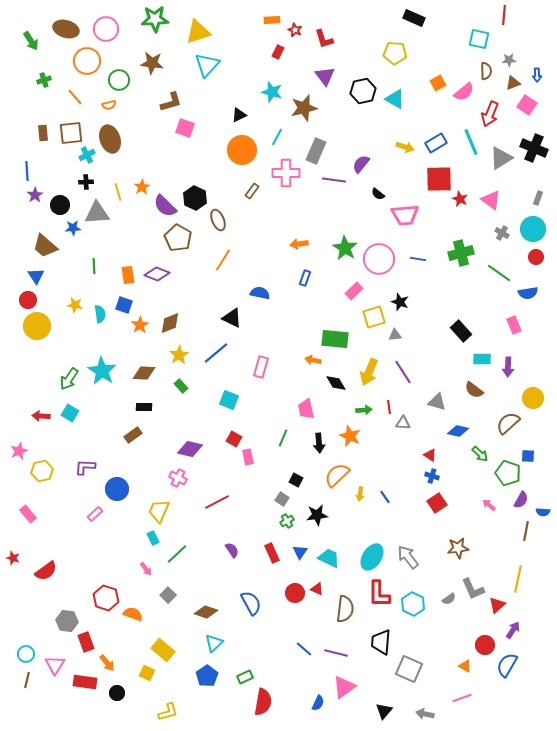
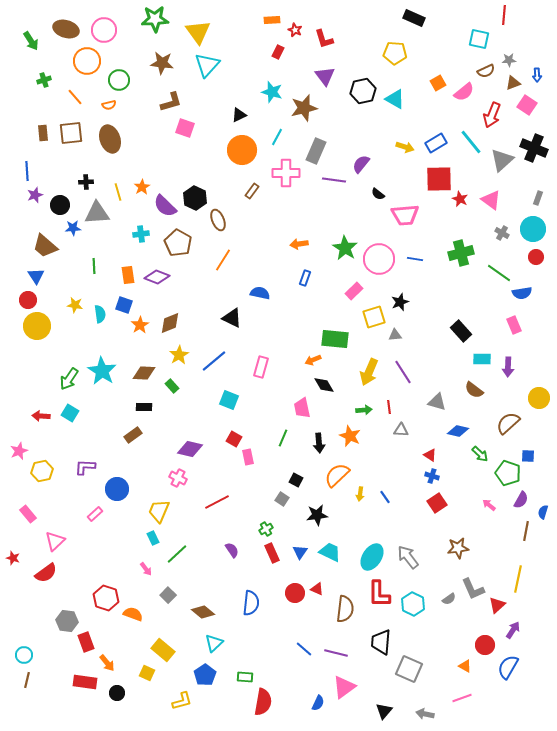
pink circle at (106, 29): moved 2 px left, 1 px down
yellow triangle at (198, 32): rotated 48 degrees counterclockwise
brown star at (152, 63): moved 10 px right
brown semicircle at (486, 71): rotated 66 degrees clockwise
red arrow at (490, 114): moved 2 px right, 1 px down
cyan line at (471, 142): rotated 16 degrees counterclockwise
cyan cross at (87, 155): moved 54 px right, 79 px down; rotated 21 degrees clockwise
gray triangle at (501, 158): moved 1 px right, 2 px down; rotated 10 degrees counterclockwise
purple star at (35, 195): rotated 14 degrees clockwise
brown pentagon at (178, 238): moved 5 px down
blue line at (418, 259): moved 3 px left
purple diamond at (157, 274): moved 3 px down
blue semicircle at (528, 293): moved 6 px left
black star at (400, 302): rotated 30 degrees clockwise
blue line at (216, 353): moved 2 px left, 8 px down
orange arrow at (313, 360): rotated 35 degrees counterclockwise
black diamond at (336, 383): moved 12 px left, 2 px down
green rectangle at (181, 386): moved 9 px left
yellow circle at (533, 398): moved 6 px right
pink trapezoid at (306, 409): moved 4 px left, 1 px up
gray triangle at (403, 423): moved 2 px left, 7 px down
blue semicircle at (543, 512): rotated 104 degrees clockwise
green cross at (287, 521): moved 21 px left, 8 px down
cyan trapezoid at (329, 558): moved 1 px right, 6 px up
red semicircle at (46, 571): moved 2 px down
blue semicircle at (251, 603): rotated 35 degrees clockwise
brown diamond at (206, 612): moved 3 px left; rotated 20 degrees clockwise
cyan circle at (26, 654): moved 2 px left, 1 px down
pink triangle at (55, 665): moved 124 px up; rotated 15 degrees clockwise
blue semicircle at (507, 665): moved 1 px right, 2 px down
blue pentagon at (207, 676): moved 2 px left, 1 px up
green rectangle at (245, 677): rotated 28 degrees clockwise
yellow L-shape at (168, 712): moved 14 px right, 11 px up
